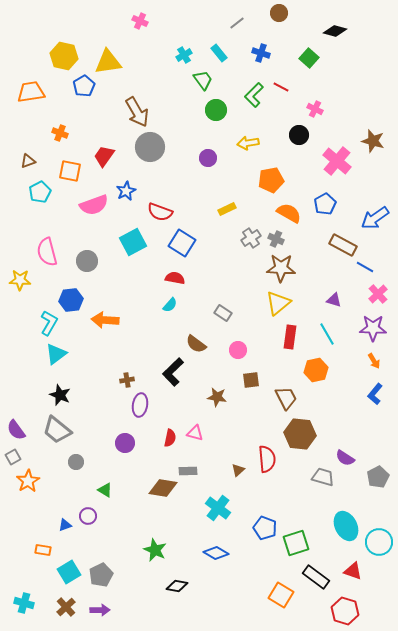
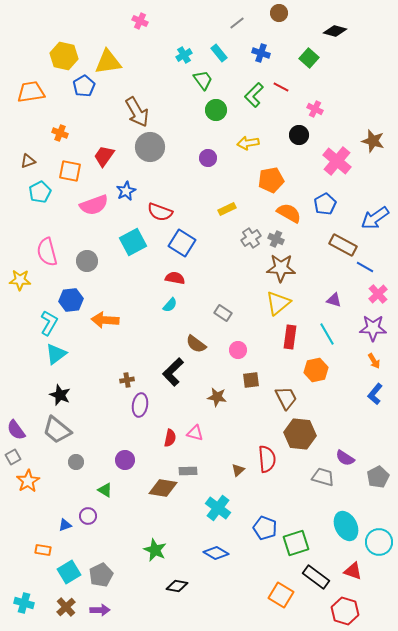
purple circle at (125, 443): moved 17 px down
